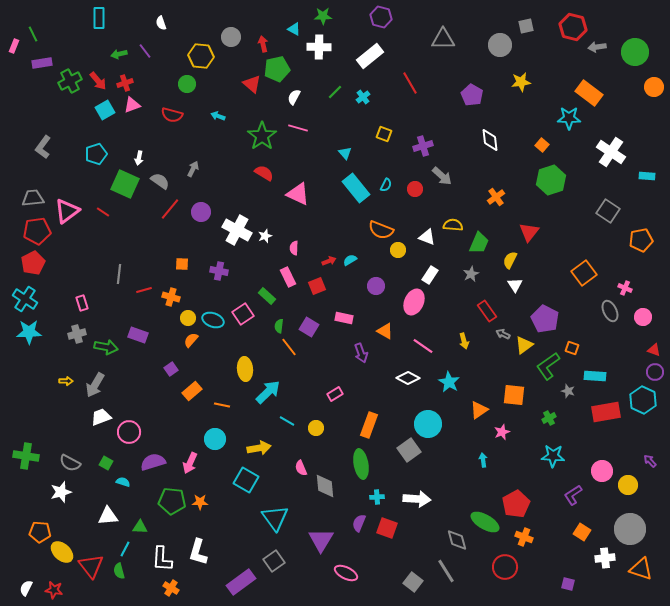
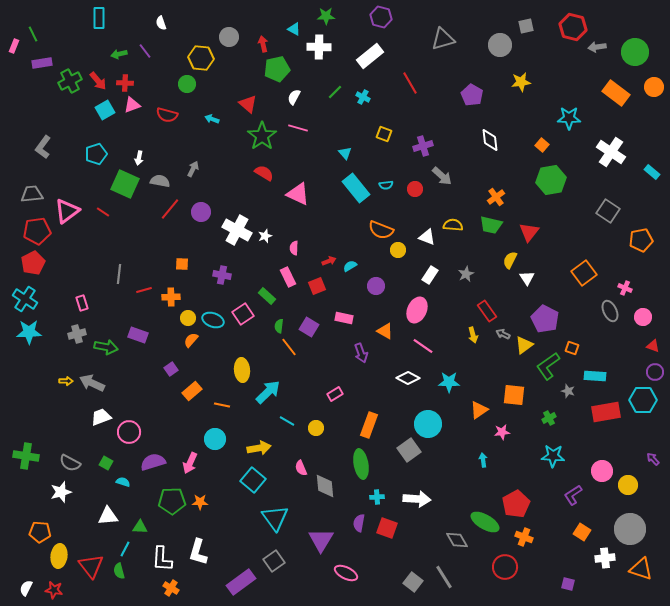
green star at (323, 16): moved 3 px right
gray circle at (231, 37): moved 2 px left
gray triangle at (443, 39): rotated 15 degrees counterclockwise
yellow hexagon at (201, 56): moved 2 px down
red cross at (125, 83): rotated 21 degrees clockwise
red triangle at (252, 84): moved 4 px left, 20 px down
orange rectangle at (589, 93): moved 27 px right
cyan cross at (363, 97): rotated 24 degrees counterclockwise
red semicircle at (172, 115): moved 5 px left
cyan arrow at (218, 116): moved 6 px left, 3 px down
cyan rectangle at (647, 176): moved 5 px right, 4 px up; rotated 35 degrees clockwise
green hexagon at (551, 180): rotated 8 degrees clockwise
gray semicircle at (160, 181): rotated 24 degrees counterclockwise
cyan semicircle at (386, 185): rotated 56 degrees clockwise
gray trapezoid at (33, 198): moved 1 px left, 4 px up
green trapezoid at (479, 243): moved 12 px right, 18 px up; rotated 80 degrees clockwise
cyan semicircle at (350, 260): moved 6 px down
purple cross at (219, 271): moved 3 px right, 4 px down
gray star at (471, 274): moved 5 px left
white triangle at (515, 285): moved 12 px right, 7 px up
orange cross at (171, 297): rotated 18 degrees counterclockwise
pink ellipse at (414, 302): moved 3 px right, 8 px down
yellow arrow at (464, 341): moved 9 px right, 6 px up
red triangle at (654, 350): moved 1 px left, 4 px up
yellow ellipse at (245, 369): moved 3 px left, 1 px down
cyan star at (449, 382): rotated 30 degrees counterclockwise
gray arrow at (95, 385): moved 3 px left, 2 px up; rotated 85 degrees clockwise
cyan hexagon at (643, 400): rotated 24 degrees counterclockwise
pink star at (502, 432): rotated 14 degrees clockwise
purple arrow at (650, 461): moved 3 px right, 2 px up
cyan square at (246, 480): moved 7 px right; rotated 10 degrees clockwise
green pentagon at (172, 501): rotated 8 degrees counterclockwise
purple semicircle at (359, 523): rotated 12 degrees counterclockwise
gray diamond at (457, 540): rotated 15 degrees counterclockwise
yellow ellipse at (62, 552): moved 3 px left, 4 px down; rotated 55 degrees clockwise
gray line at (446, 571): moved 2 px left, 6 px down
